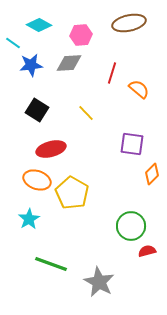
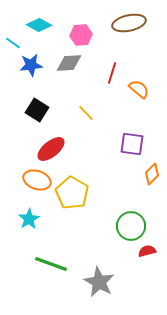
red ellipse: rotated 24 degrees counterclockwise
